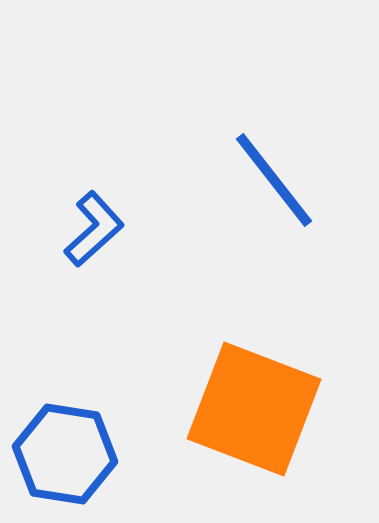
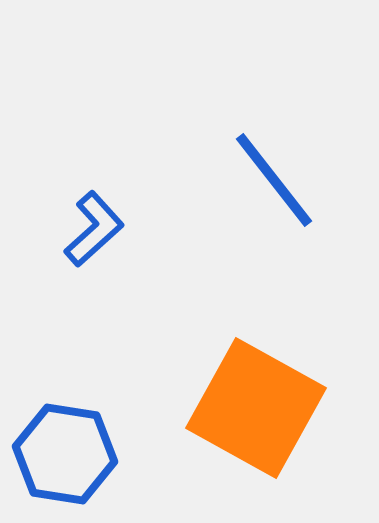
orange square: moved 2 px right, 1 px up; rotated 8 degrees clockwise
